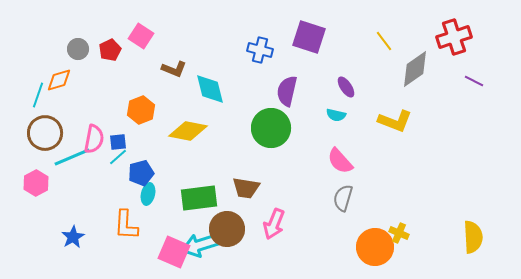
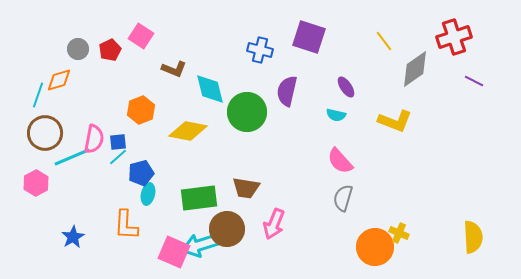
green circle at (271, 128): moved 24 px left, 16 px up
